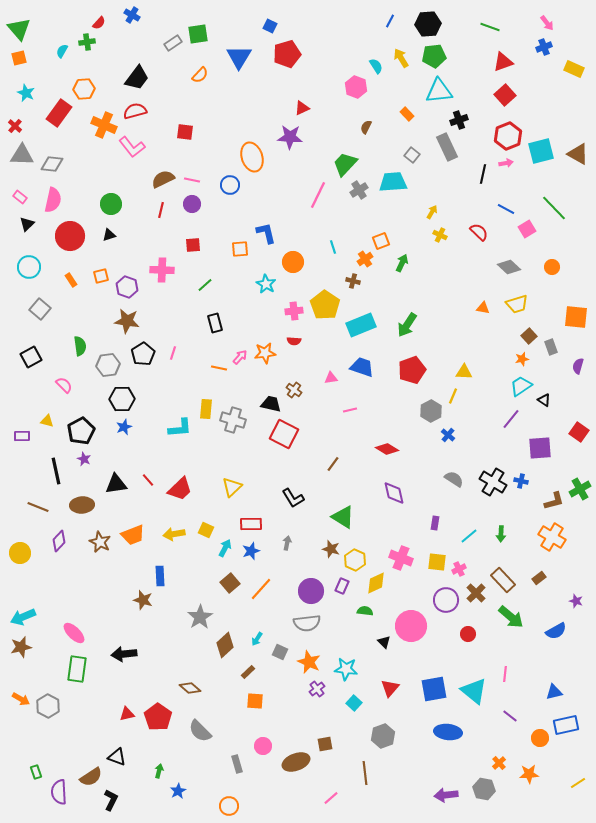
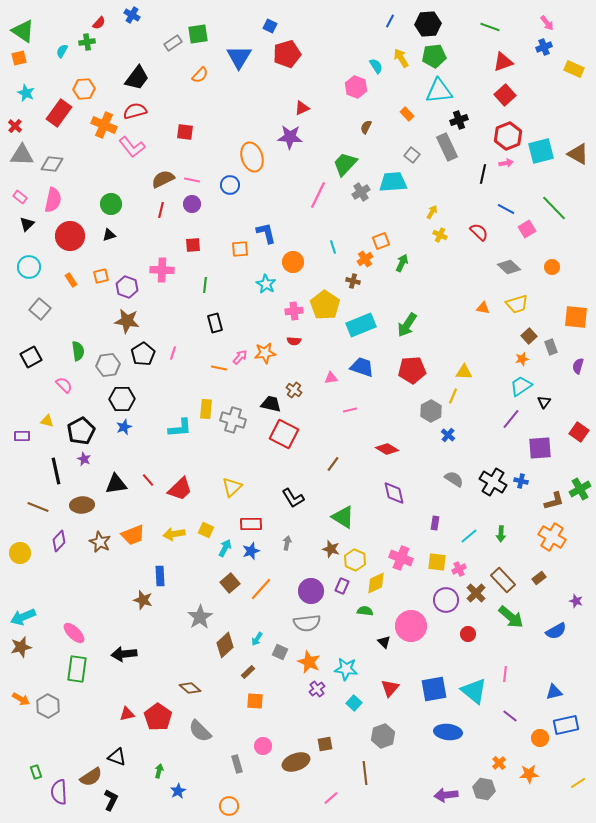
green triangle at (19, 29): moved 4 px right, 2 px down; rotated 15 degrees counterclockwise
gray cross at (359, 190): moved 2 px right, 2 px down
green line at (205, 285): rotated 42 degrees counterclockwise
green semicircle at (80, 346): moved 2 px left, 5 px down
red pentagon at (412, 370): rotated 16 degrees clockwise
black triangle at (544, 400): moved 2 px down; rotated 32 degrees clockwise
